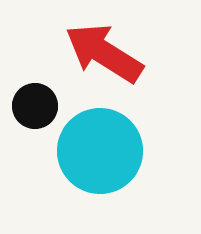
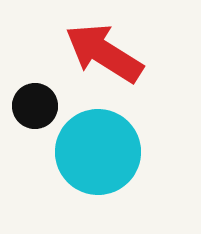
cyan circle: moved 2 px left, 1 px down
